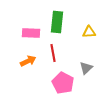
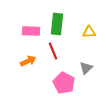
green rectangle: moved 2 px down
pink rectangle: moved 2 px up
red line: moved 2 px up; rotated 12 degrees counterclockwise
pink pentagon: moved 1 px right
